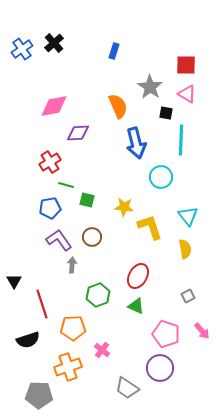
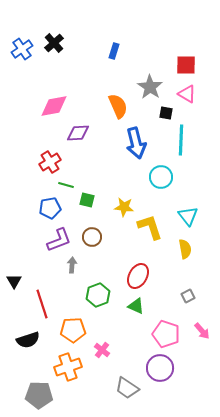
purple L-shape: rotated 104 degrees clockwise
orange pentagon: moved 2 px down
